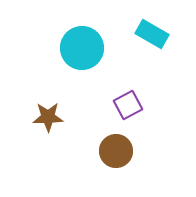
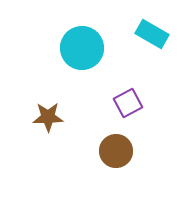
purple square: moved 2 px up
